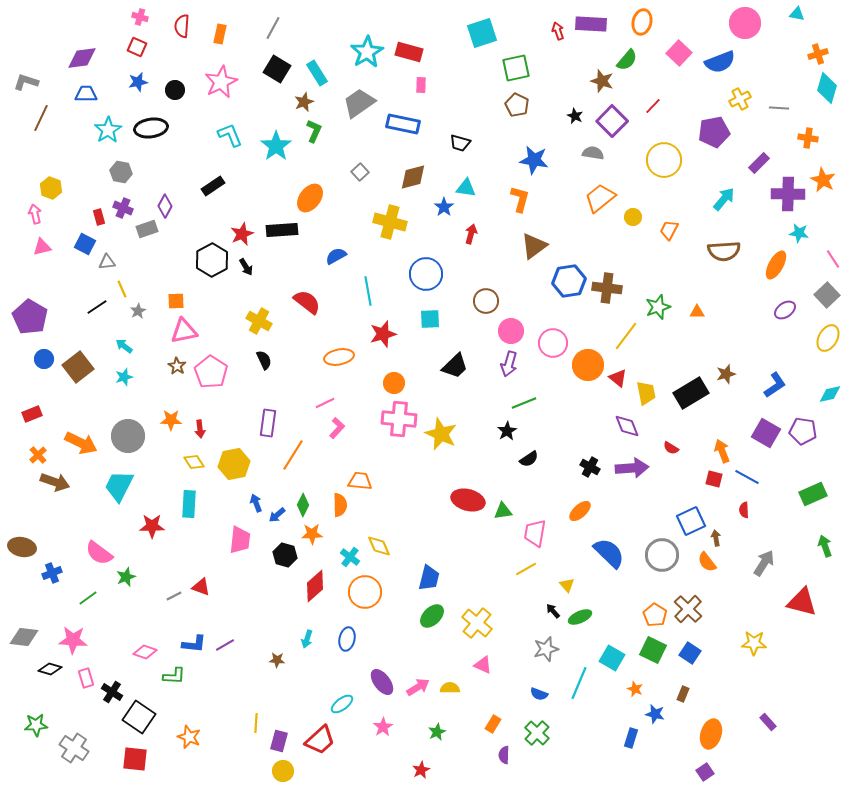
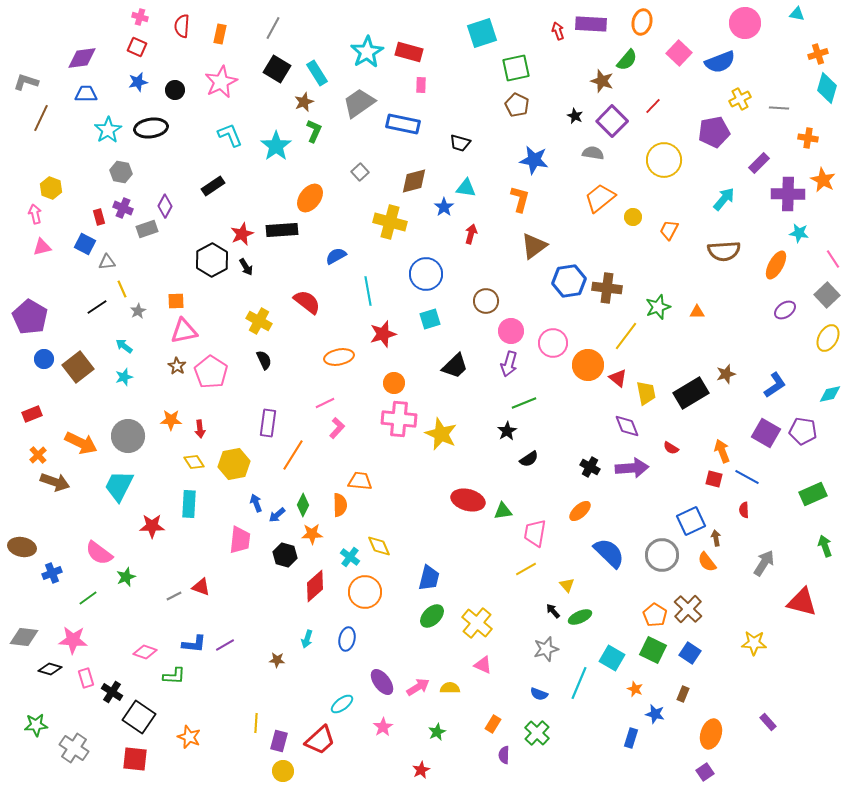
brown diamond at (413, 177): moved 1 px right, 4 px down
cyan square at (430, 319): rotated 15 degrees counterclockwise
